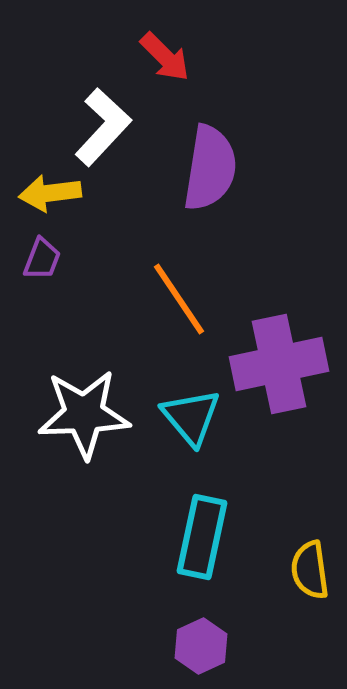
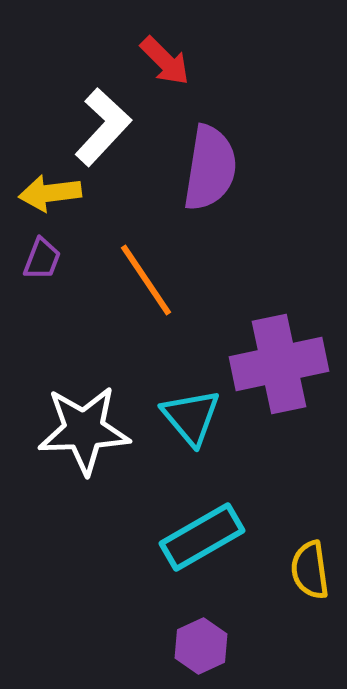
red arrow: moved 4 px down
orange line: moved 33 px left, 19 px up
white star: moved 16 px down
cyan rectangle: rotated 48 degrees clockwise
